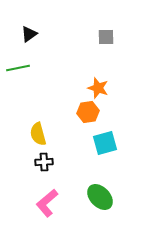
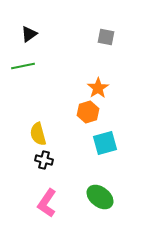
gray square: rotated 12 degrees clockwise
green line: moved 5 px right, 2 px up
orange star: rotated 20 degrees clockwise
orange hexagon: rotated 10 degrees counterclockwise
black cross: moved 2 px up; rotated 18 degrees clockwise
green ellipse: rotated 8 degrees counterclockwise
pink L-shape: rotated 16 degrees counterclockwise
